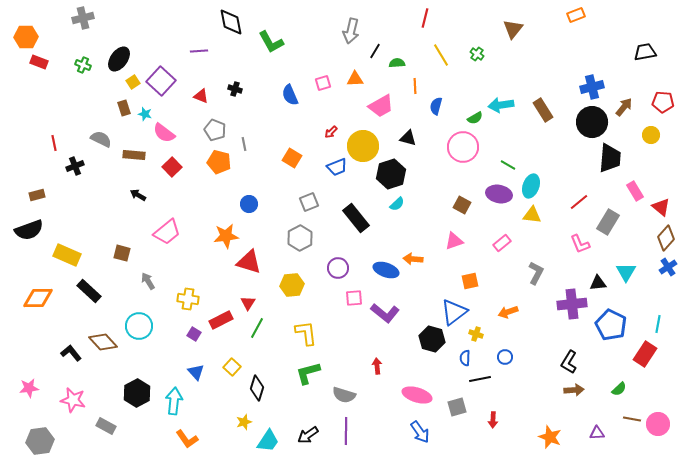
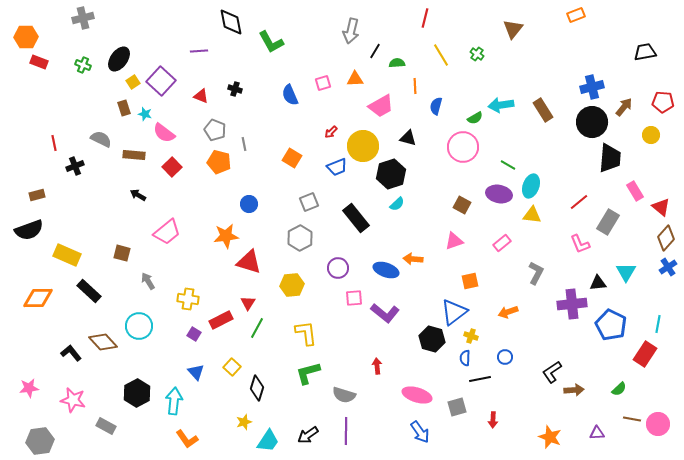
yellow cross at (476, 334): moved 5 px left, 2 px down
black L-shape at (569, 362): moved 17 px left, 10 px down; rotated 25 degrees clockwise
